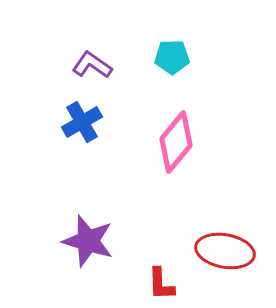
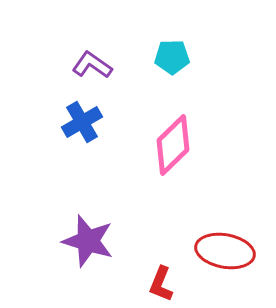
pink diamond: moved 3 px left, 3 px down; rotated 6 degrees clockwise
red L-shape: rotated 24 degrees clockwise
